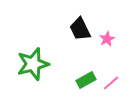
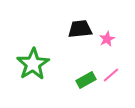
black trapezoid: rotated 110 degrees clockwise
green star: rotated 16 degrees counterclockwise
pink line: moved 8 px up
